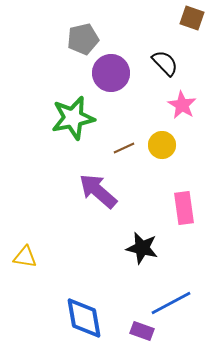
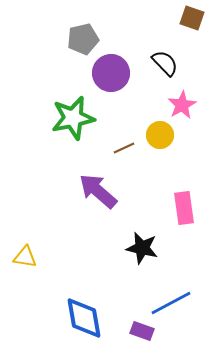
pink star: rotated 12 degrees clockwise
yellow circle: moved 2 px left, 10 px up
